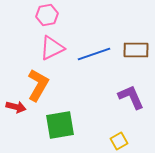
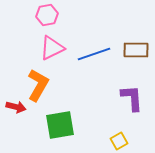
purple L-shape: moved 1 px right, 1 px down; rotated 20 degrees clockwise
